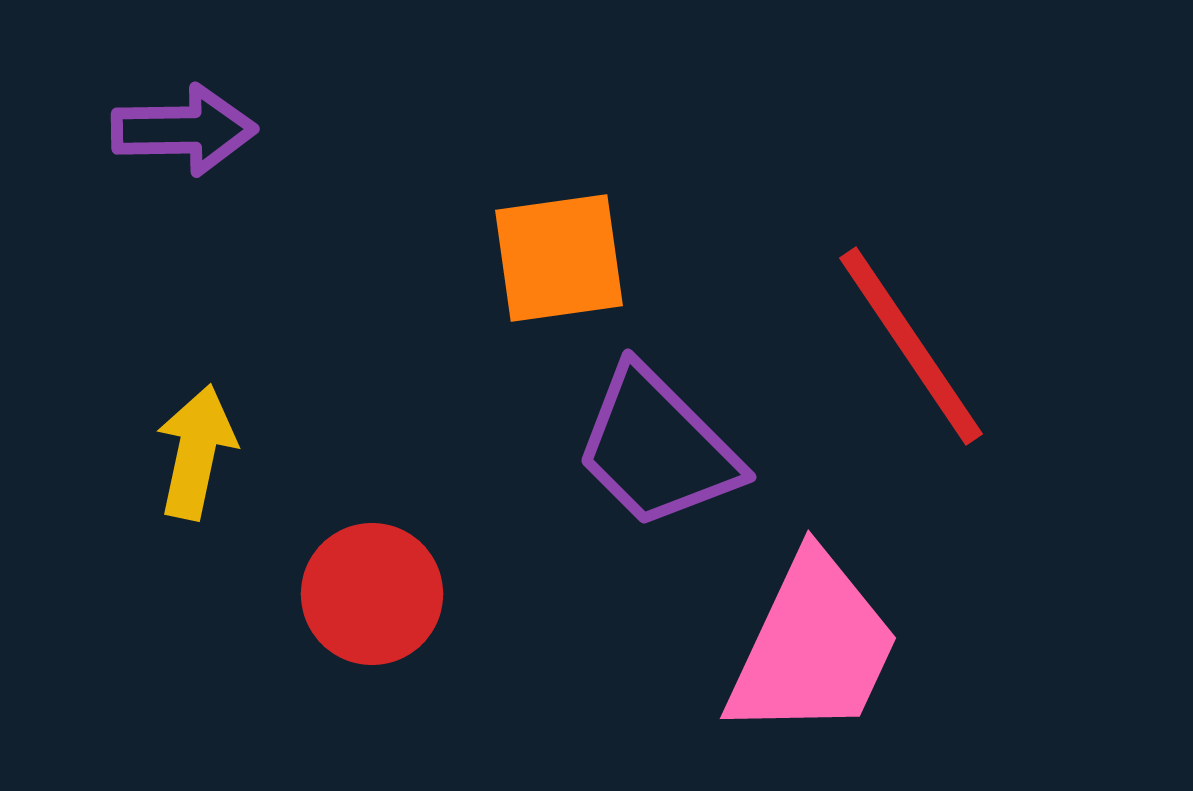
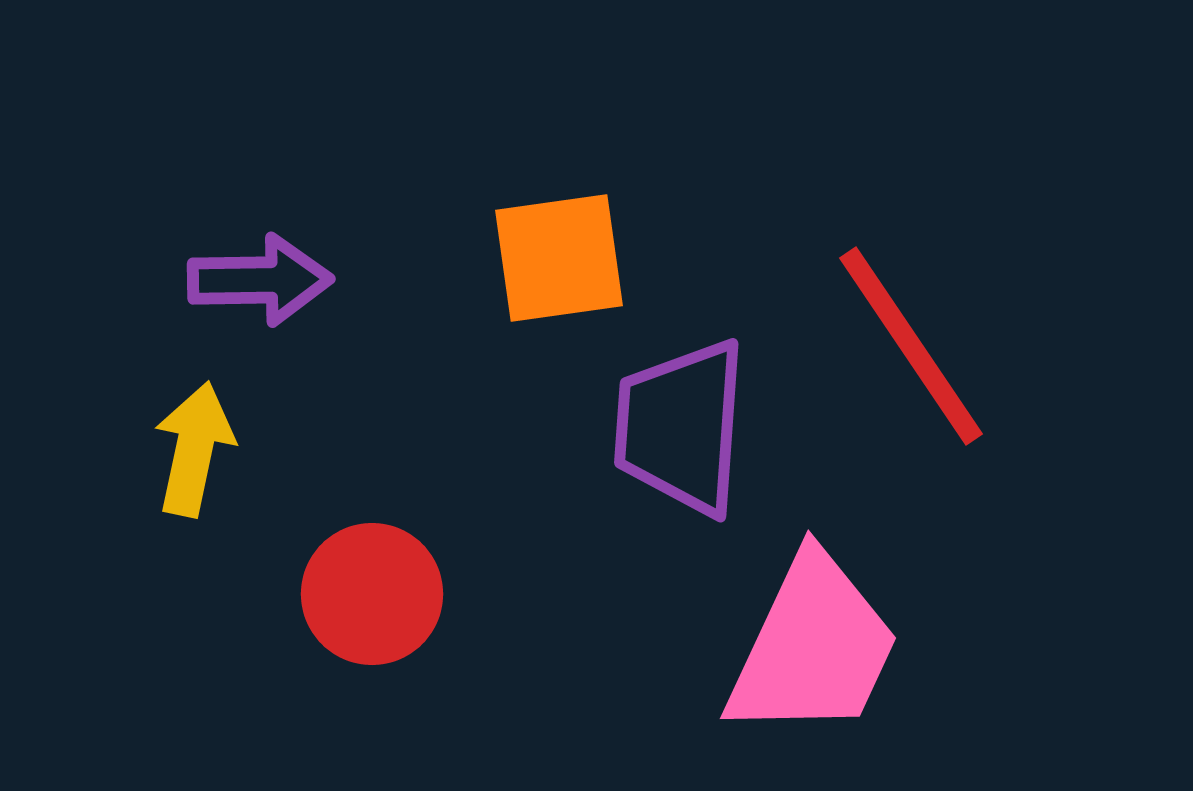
purple arrow: moved 76 px right, 150 px down
purple trapezoid: moved 24 px right, 21 px up; rotated 49 degrees clockwise
yellow arrow: moved 2 px left, 3 px up
